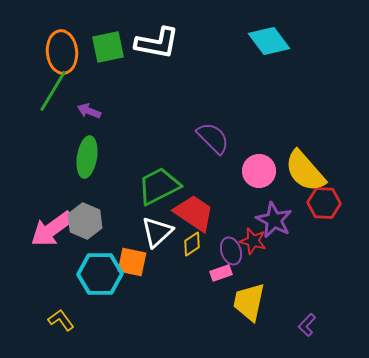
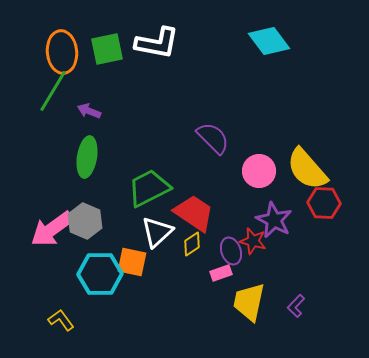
green square: moved 1 px left, 2 px down
yellow semicircle: moved 2 px right, 2 px up
green trapezoid: moved 10 px left, 2 px down
purple L-shape: moved 11 px left, 19 px up
